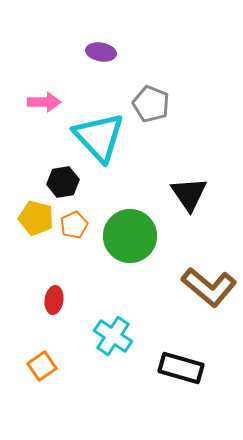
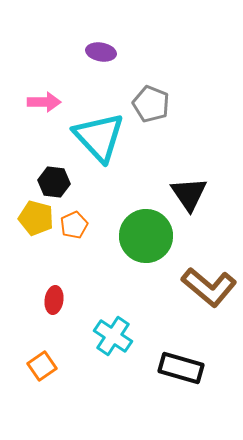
black hexagon: moved 9 px left; rotated 16 degrees clockwise
green circle: moved 16 px right
